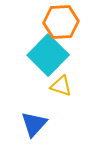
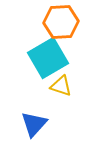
cyan square: moved 3 px down; rotated 15 degrees clockwise
